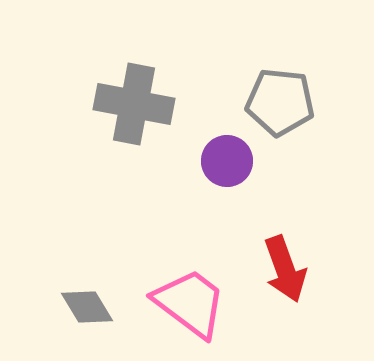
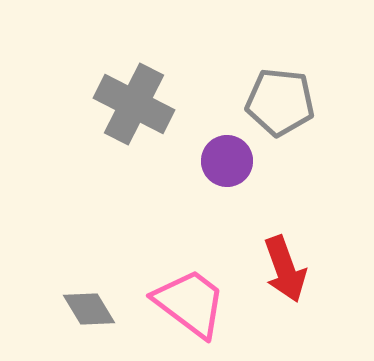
gray cross: rotated 16 degrees clockwise
gray diamond: moved 2 px right, 2 px down
